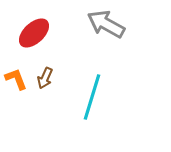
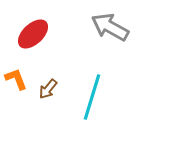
gray arrow: moved 4 px right, 3 px down
red ellipse: moved 1 px left, 1 px down
brown arrow: moved 3 px right, 11 px down; rotated 15 degrees clockwise
